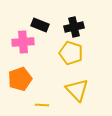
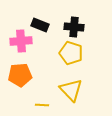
black cross: rotated 18 degrees clockwise
pink cross: moved 2 px left, 1 px up
orange pentagon: moved 4 px up; rotated 15 degrees clockwise
yellow triangle: moved 6 px left
